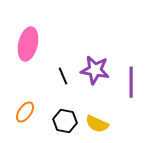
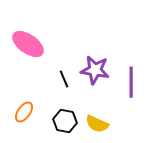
pink ellipse: rotated 68 degrees counterclockwise
black line: moved 1 px right, 3 px down
orange ellipse: moved 1 px left
